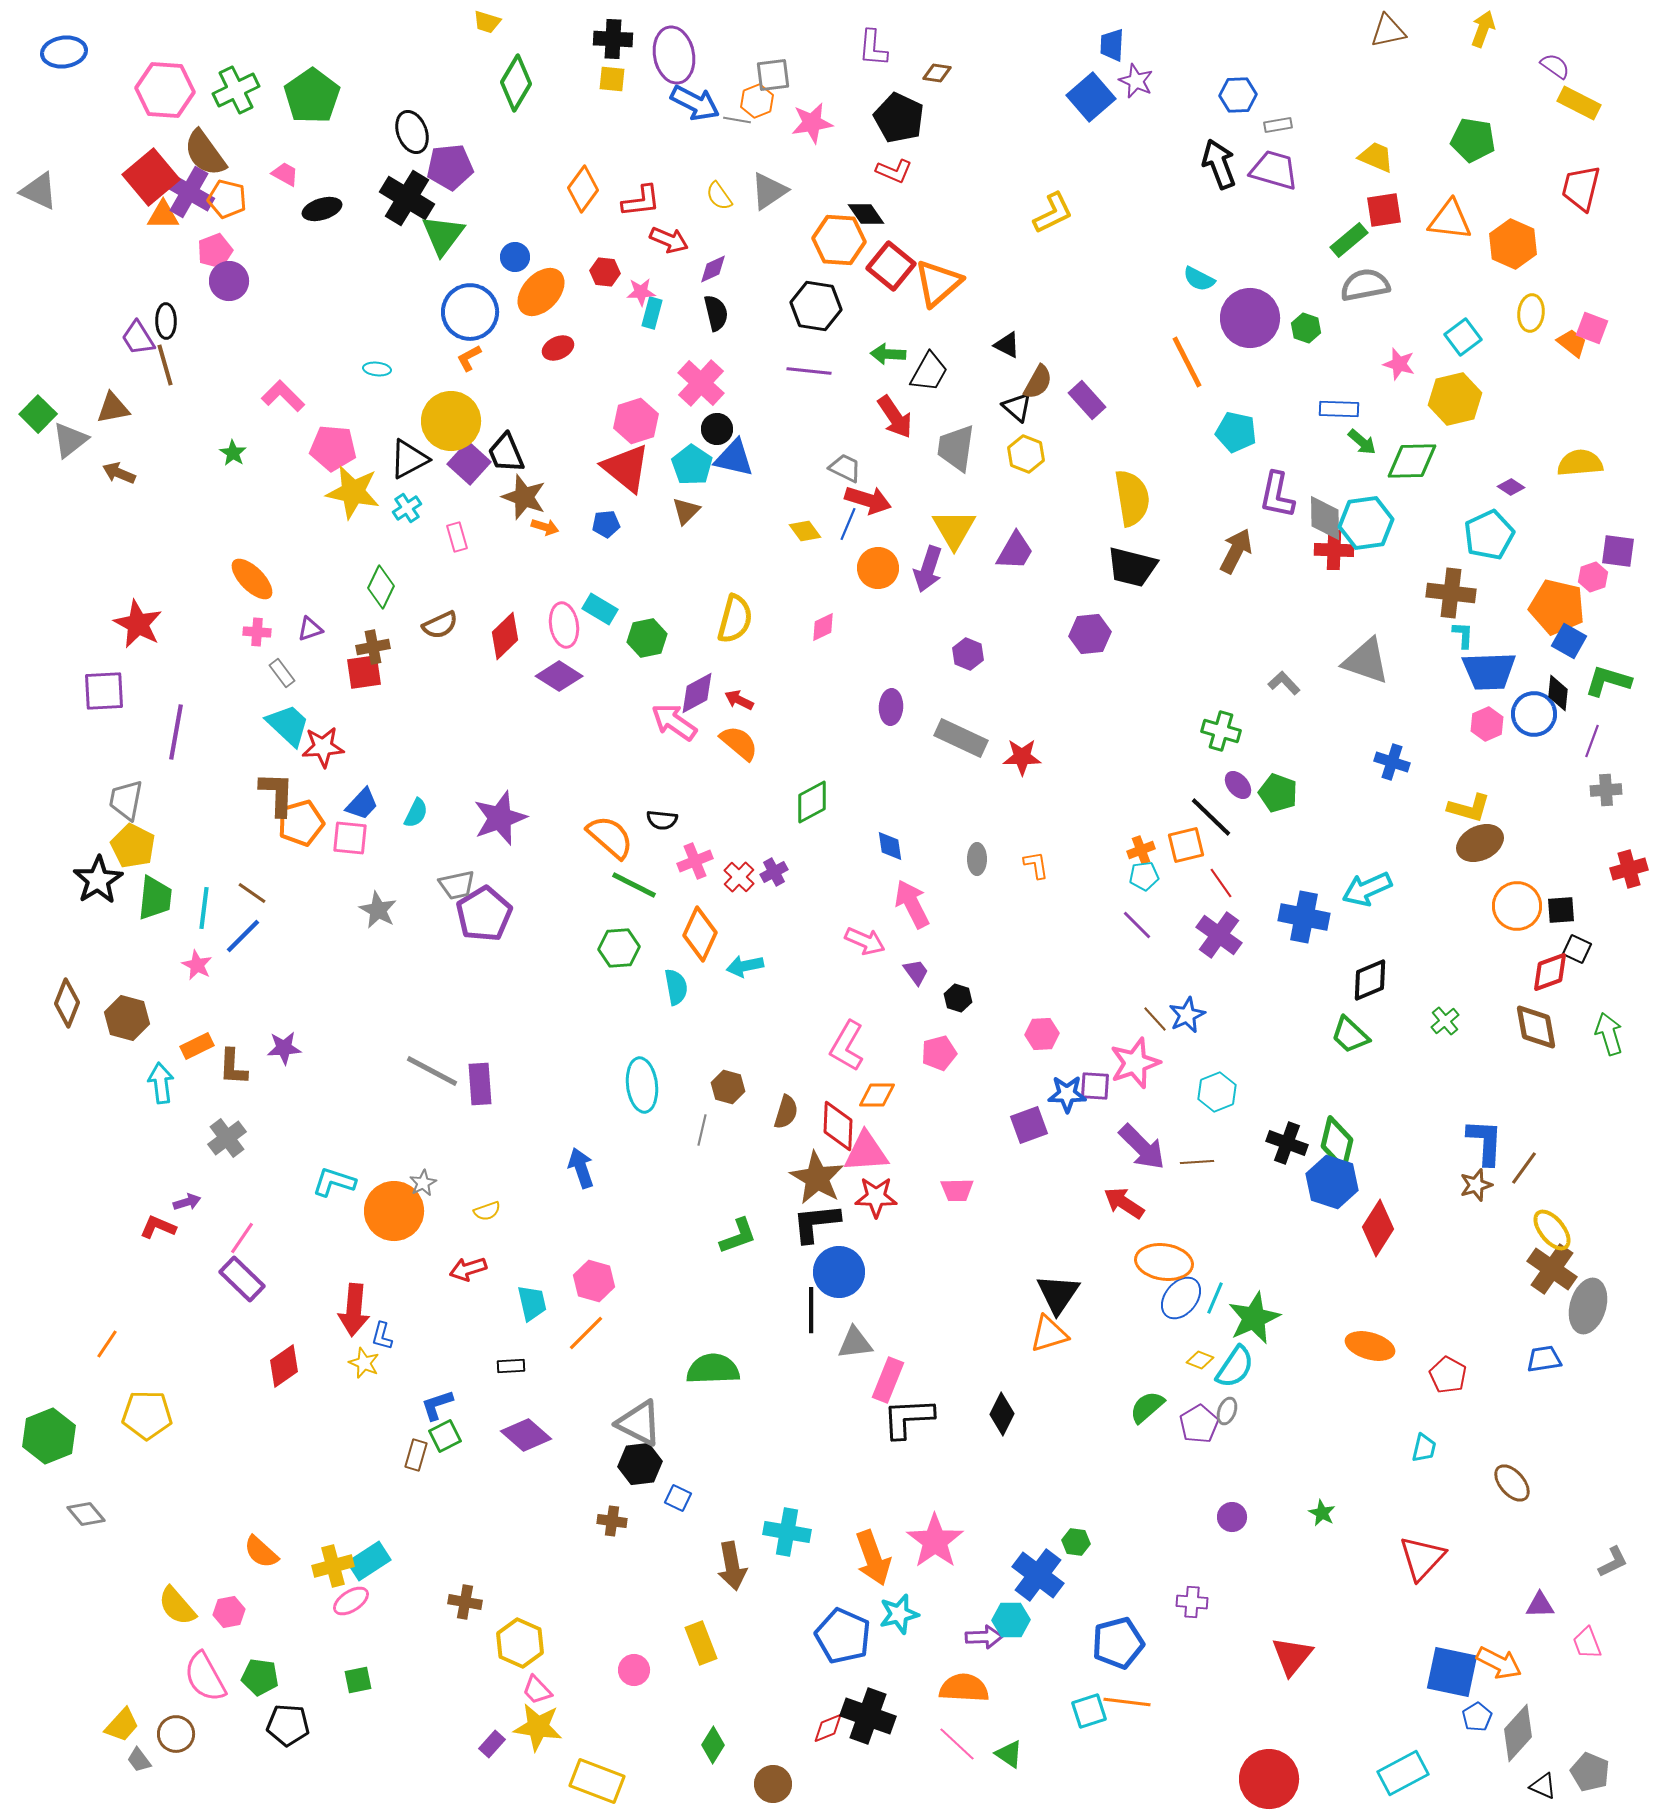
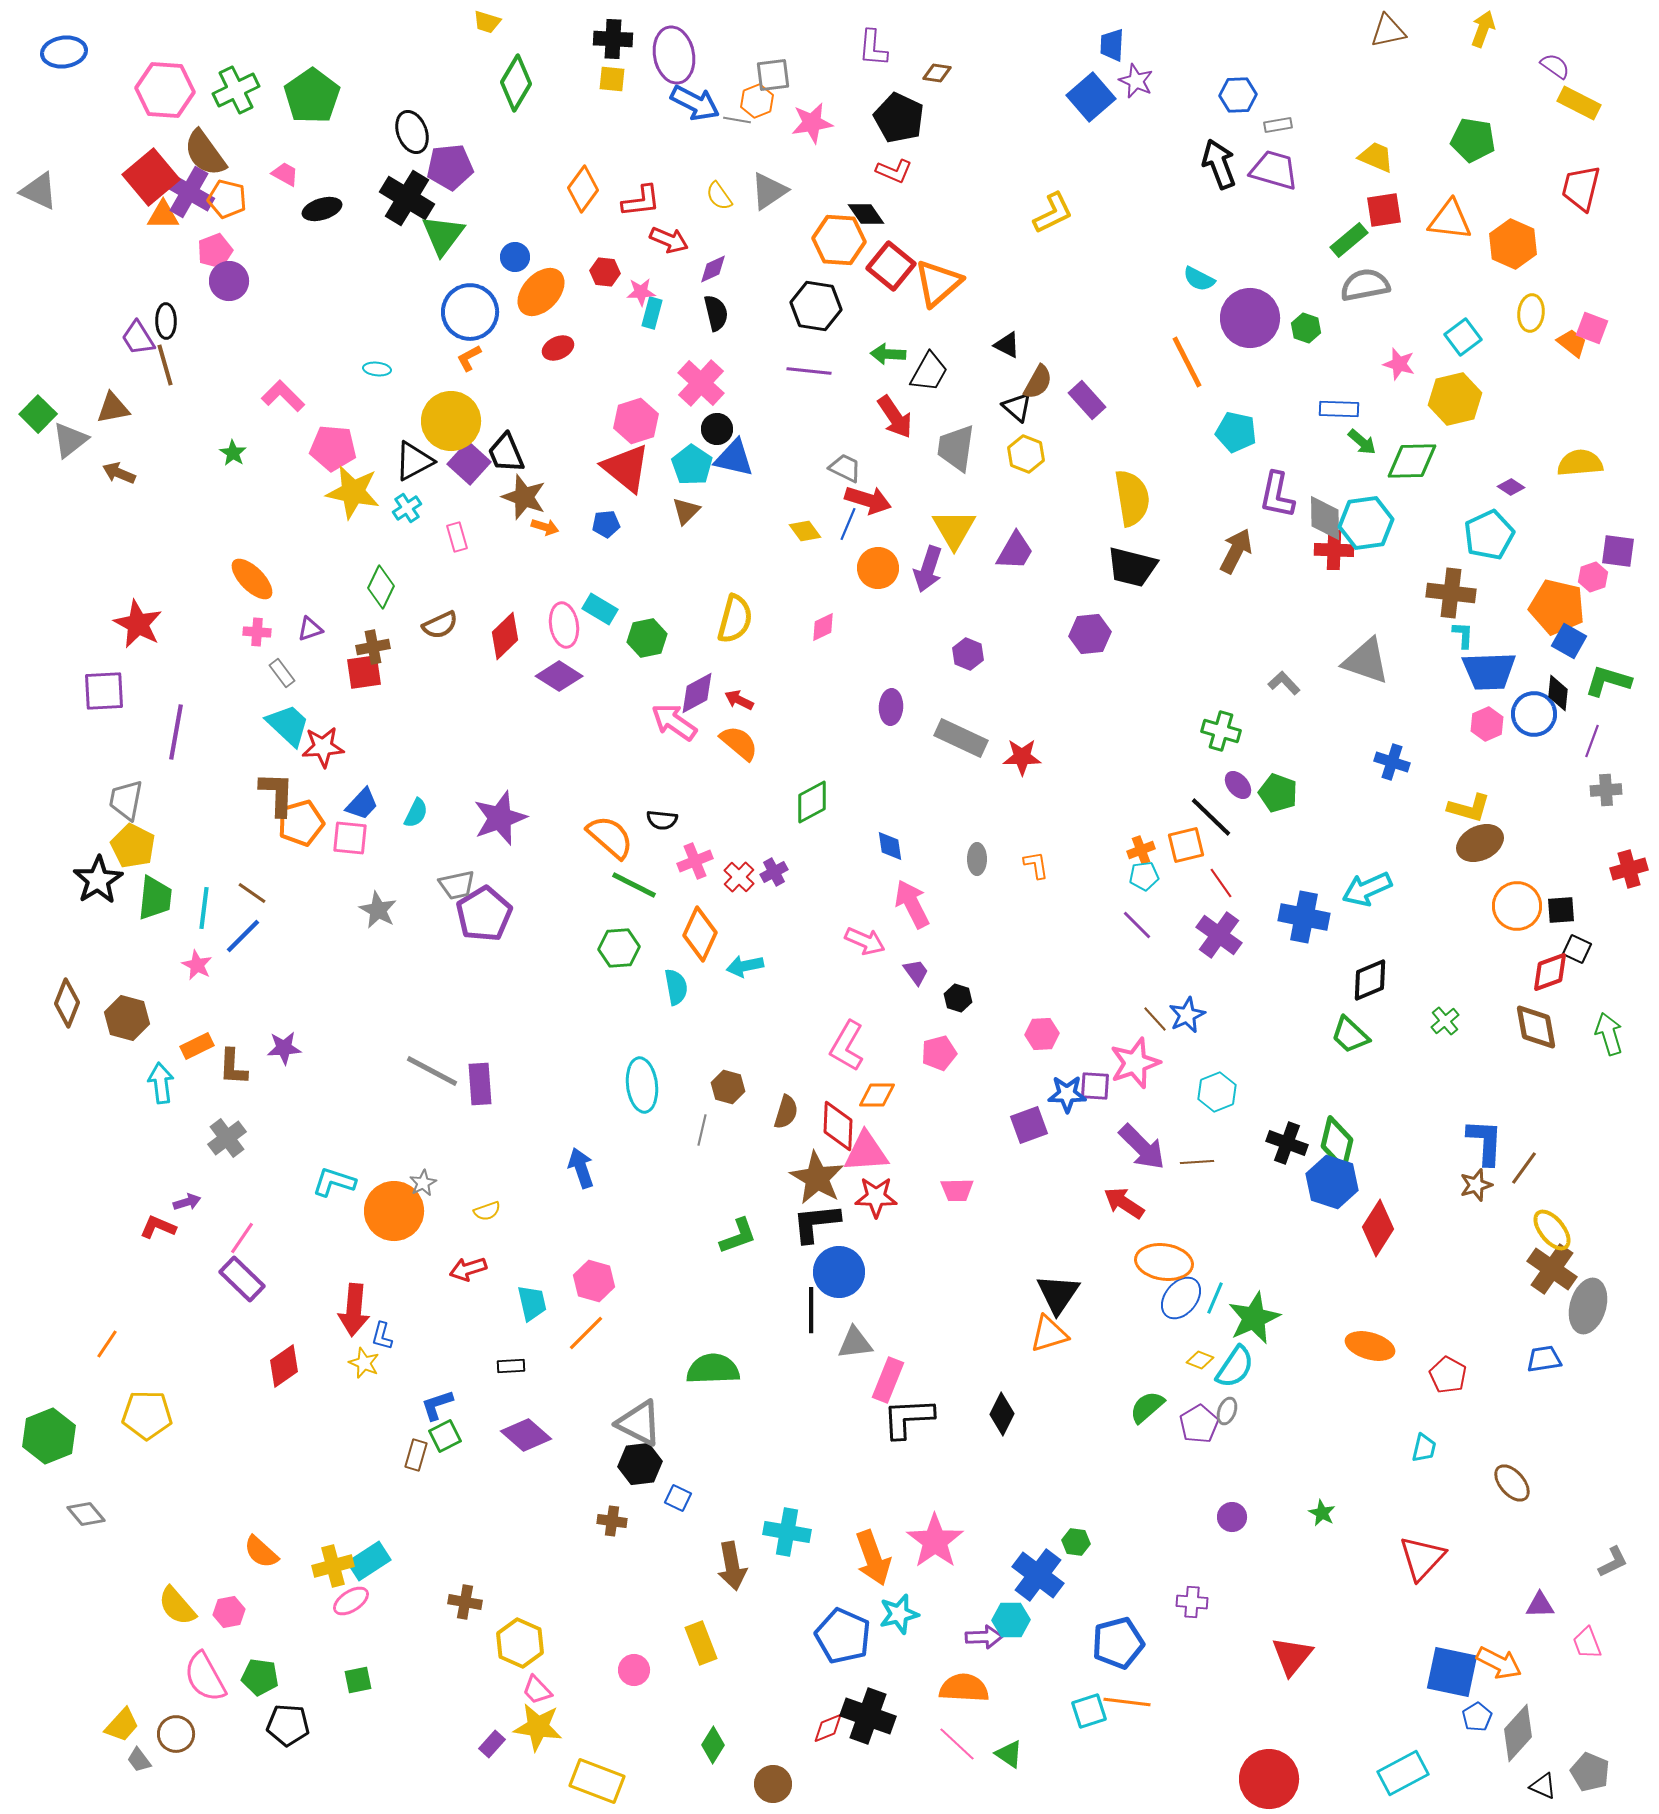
black triangle at (409, 459): moved 5 px right, 2 px down
